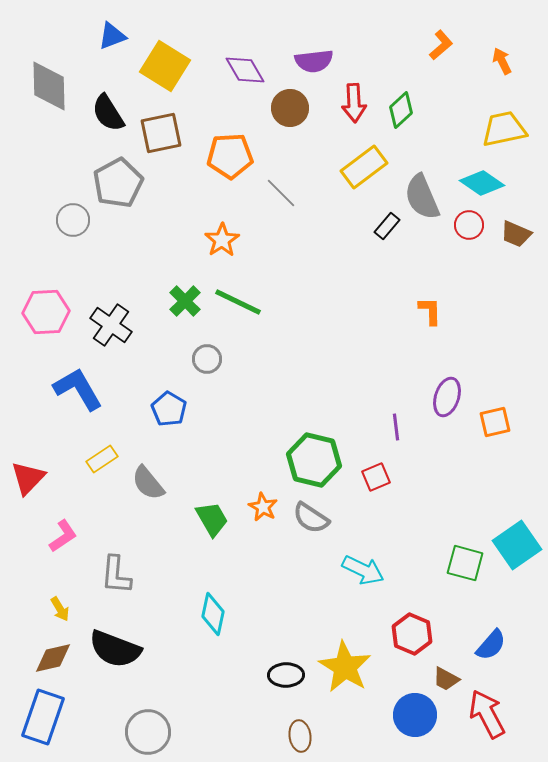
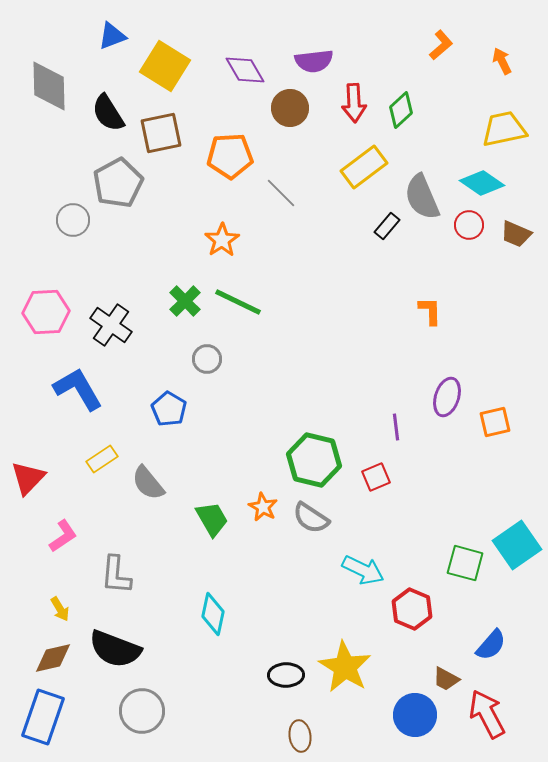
red hexagon at (412, 634): moved 25 px up
gray circle at (148, 732): moved 6 px left, 21 px up
